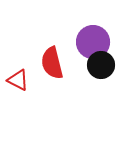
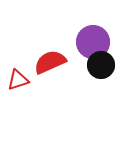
red semicircle: moved 2 px left, 1 px up; rotated 80 degrees clockwise
red triangle: rotated 45 degrees counterclockwise
